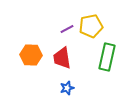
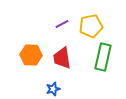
purple line: moved 5 px left, 5 px up
green rectangle: moved 4 px left
blue star: moved 14 px left, 1 px down
